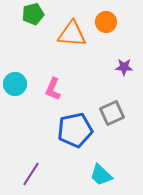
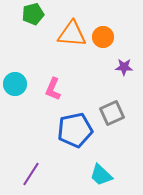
orange circle: moved 3 px left, 15 px down
